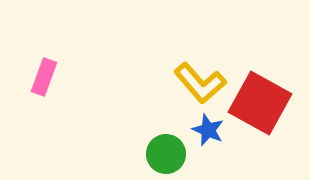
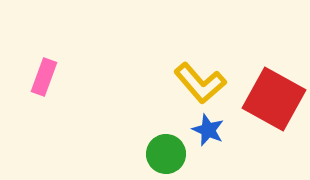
red square: moved 14 px right, 4 px up
